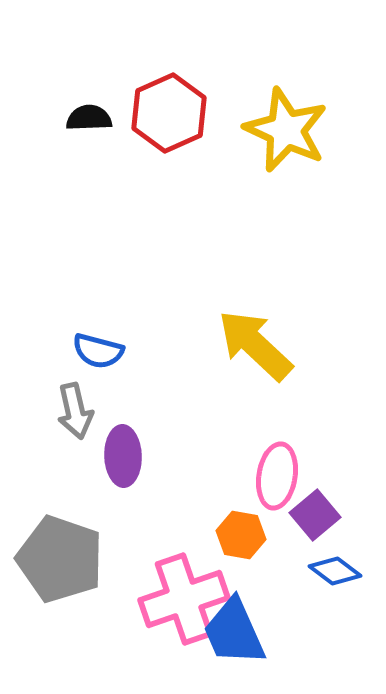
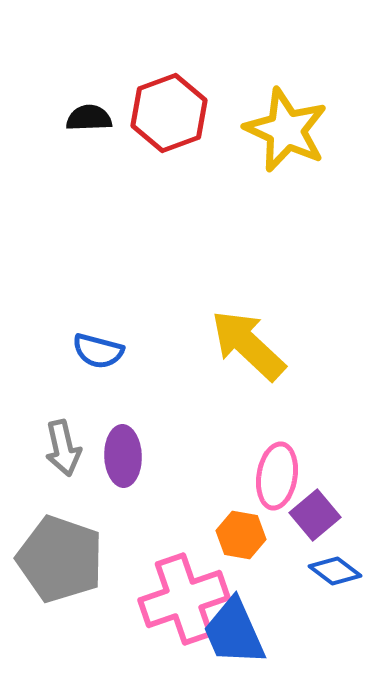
red hexagon: rotated 4 degrees clockwise
yellow arrow: moved 7 px left
gray arrow: moved 12 px left, 37 px down
